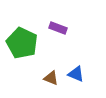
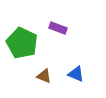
brown triangle: moved 7 px left, 2 px up
